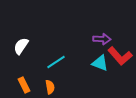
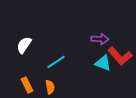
purple arrow: moved 2 px left
white semicircle: moved 3 px right, 1 px up
cyan triangle: moved 3 px right
orange rectangle: moved 3 px right
